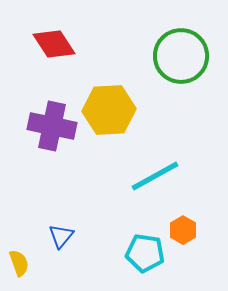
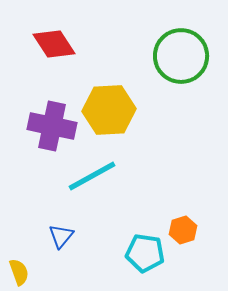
cyan line: moved 63 px left
orange hexagon: rotated 12 degrees clockwise
yellow semicircle: moved 9 px down
